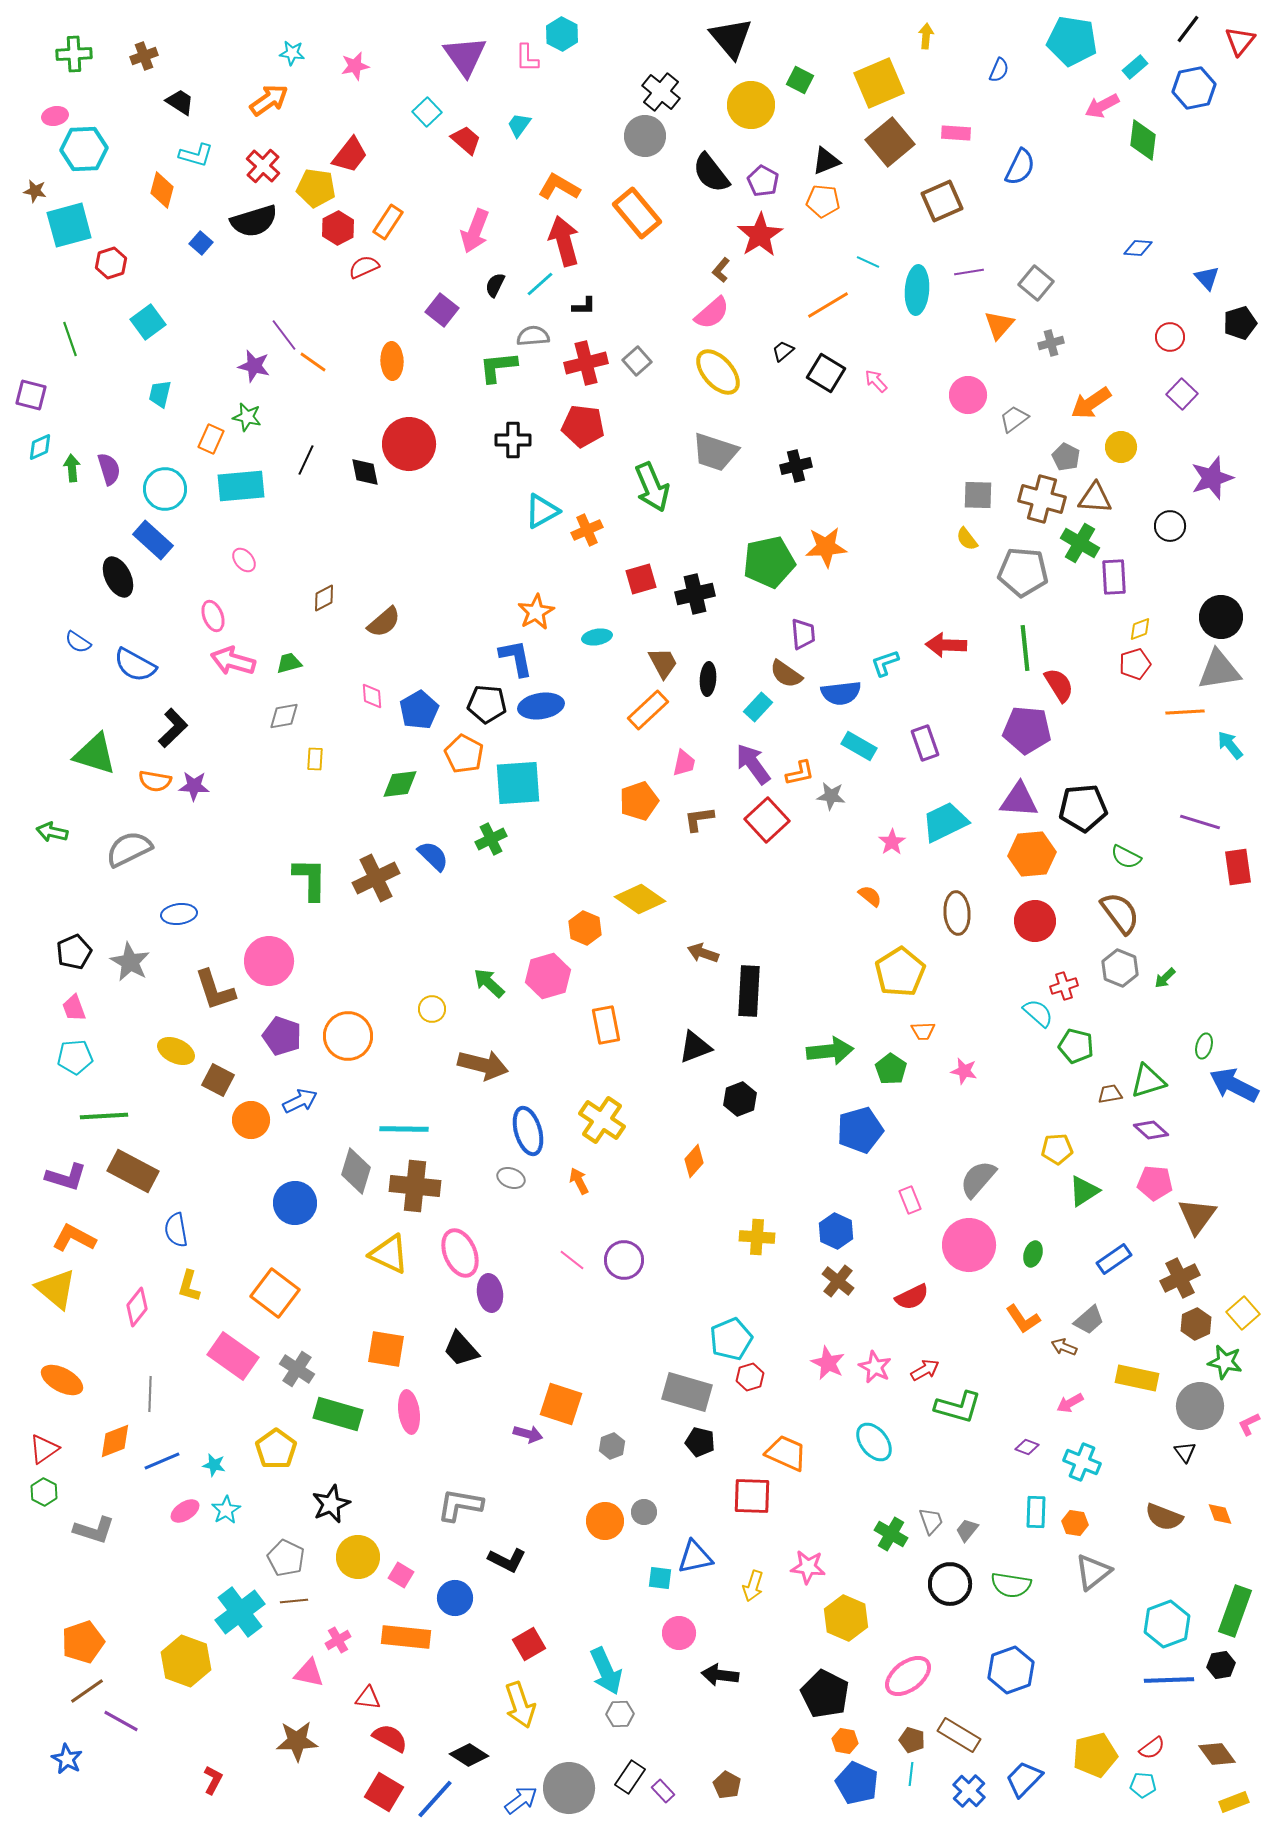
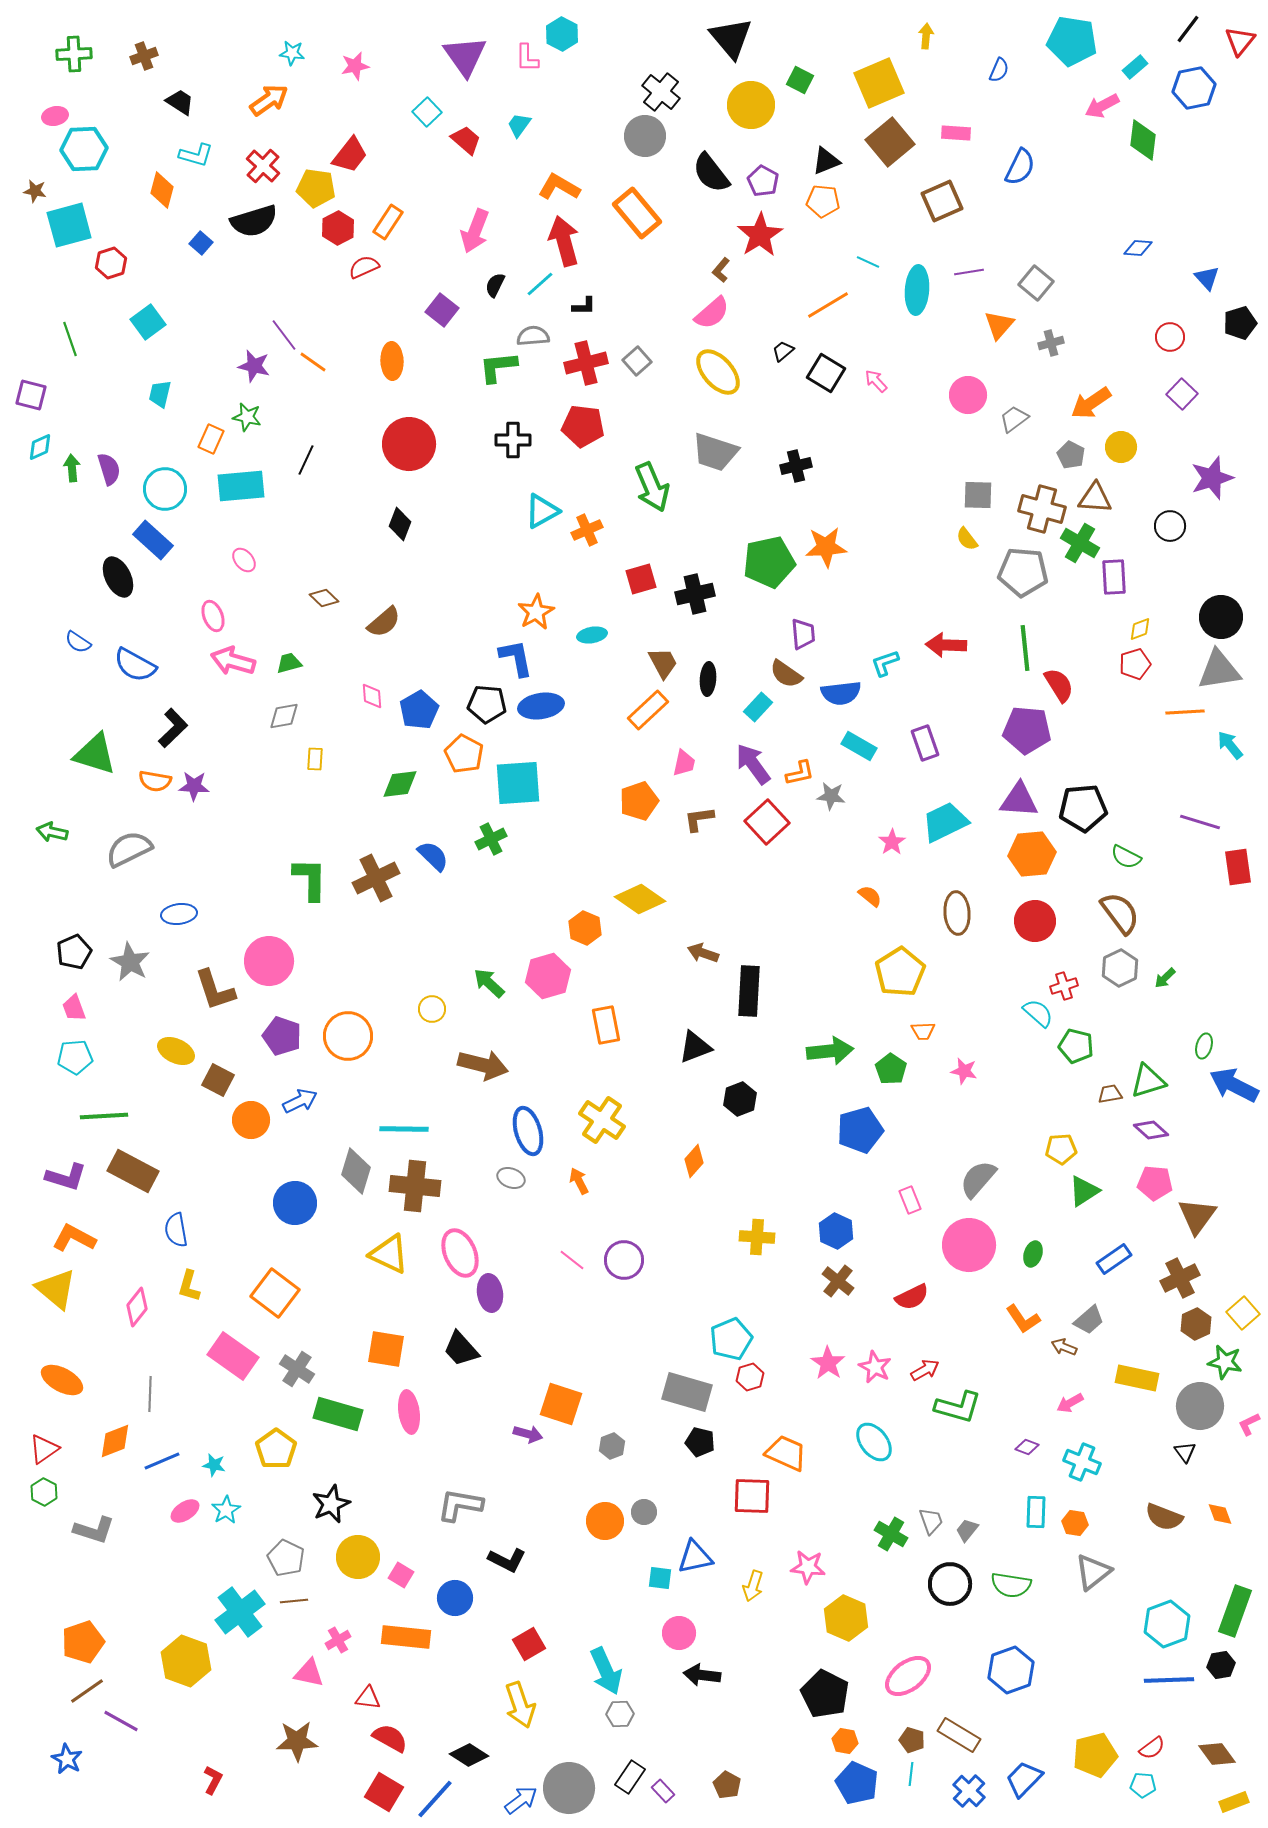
gray pentagon at (1066, 457): moved 5 px right, 2 px up
black diamond at (365, 472): moved 35 px right, 52 px down; rotated 32 degrees clockwise
brown cross at (1042, 499): moved 10 px down
brown diamond at (324, 598): rotated 72 degrees clockwise
cyan ellipse at (597, 637): moved 5 px left, 2 px up
red square at (767, 820): moved 2 px down
gray hexagon at (1120, 968): rotated 12 degrees clockwise
yellow pentagon at (1057, 1149): moved 4 px right
pink star at (828, 1363): rotated 8 degrees clockwise
black arrow at (720, 1675): moved 18 px left
